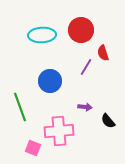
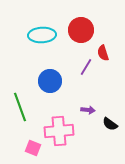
purple arrow: moved 3 px right, 3 px down
black semicircle: moved 2 px right, 3 px down; rotated 14 degrees counterclockwise
